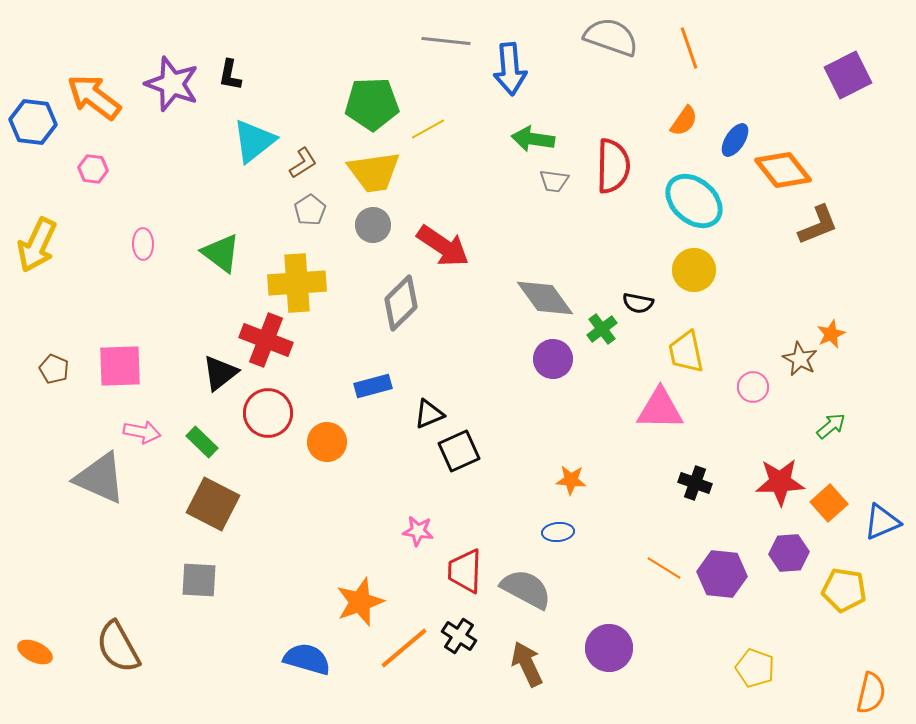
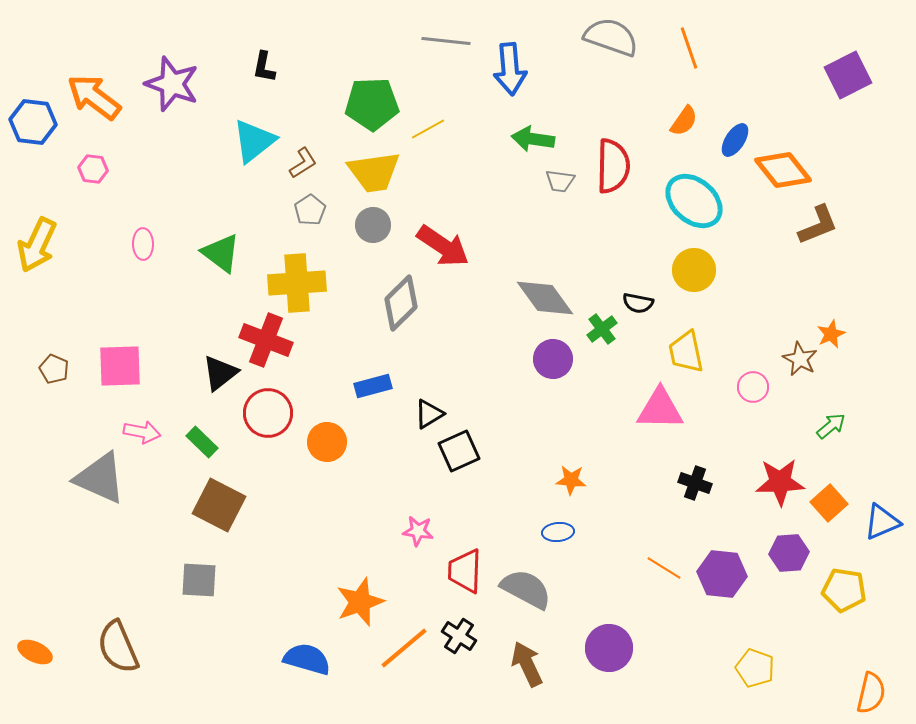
black L-shape at (230, 75): moved 34 px right, 8 px up
gray trapezoid at (554, 181): moved 6 px right
black triangle at (429, 414): rotated 8 degrees counterclockwise
brown square at (213, 504): moved 6 px right, 1 px down
brown semicircle at (118, 647): rotated 6 degrees clockwise
